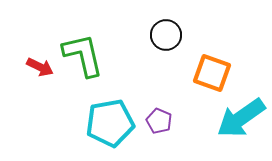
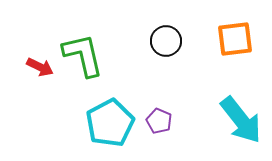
black circle: moved 6 px down
orange square: moved 23 px right, 34 px up; rotated 27 degrees counterclockwise
cyan arrow: moved 2 px down; rotated 93 degrees counterclockwise
cyan pentagon: rotated 18 degrees counterclockwise
